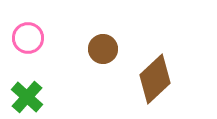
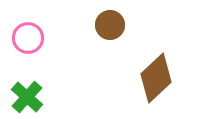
brown circle: moved 7 px right, 24 px up
brown diamond: moved 1 px right, 1 px up
